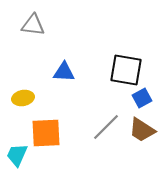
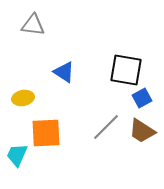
blue triangle: rotated 30 degrees clockwise
brown trapezoid: moved 1 px down
